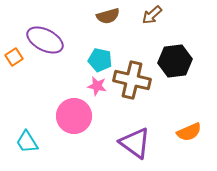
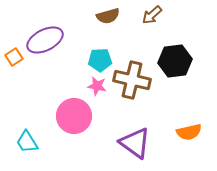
purple ellipse: rotated 54 degrees counterclockwise
cyan pentagon: rotated 15 degrees counterclockwise
orange semicircle: rotated 10 degrees clockwise
